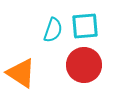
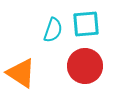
cyan square: moved 1 px right, 2 px up
red circle: moved 1 px right, 1 px down
